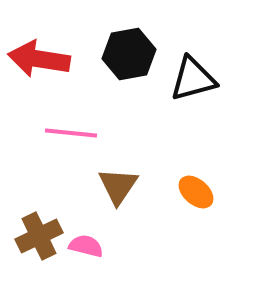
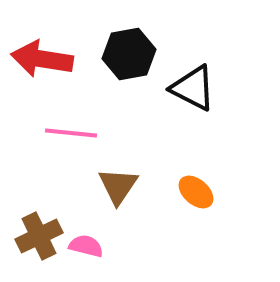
red arrow: moved 3 px right
black triangle: moved 9 px down; rotated 42 degrees clockwise
